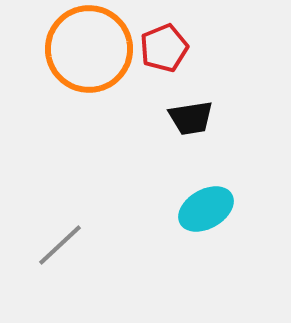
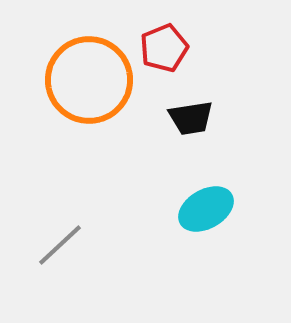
orange circle: moved 31 px down
